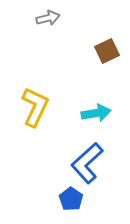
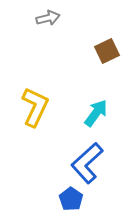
cyan arrow: rotated 44 degrees counterclockwise
